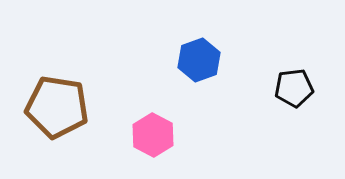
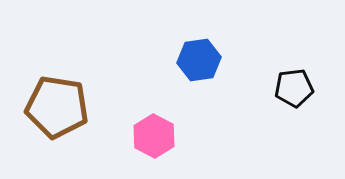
blue hexagon: rotated 12 degrees clockwise
pink hexagon: moved 1 px right, 1 px down
